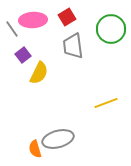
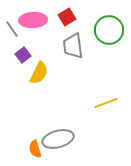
green circle: moved 2 px left, 1 px down
